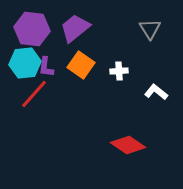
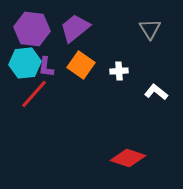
red diamond: moved 13 px down; rotated 16 degrees counterclockwise
